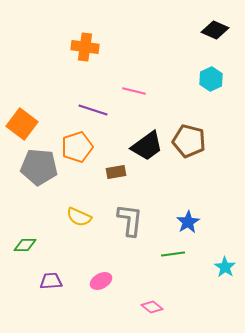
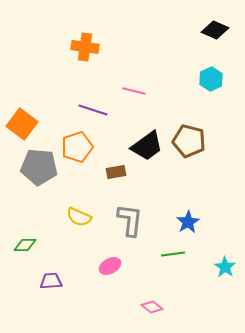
pink ellipse: moved 9 px right, 15 px up
